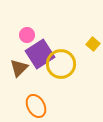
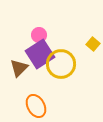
pink circle: moved 12 px right
